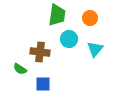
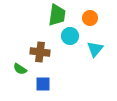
cyan circle: moved 1 px right, 3 px up
